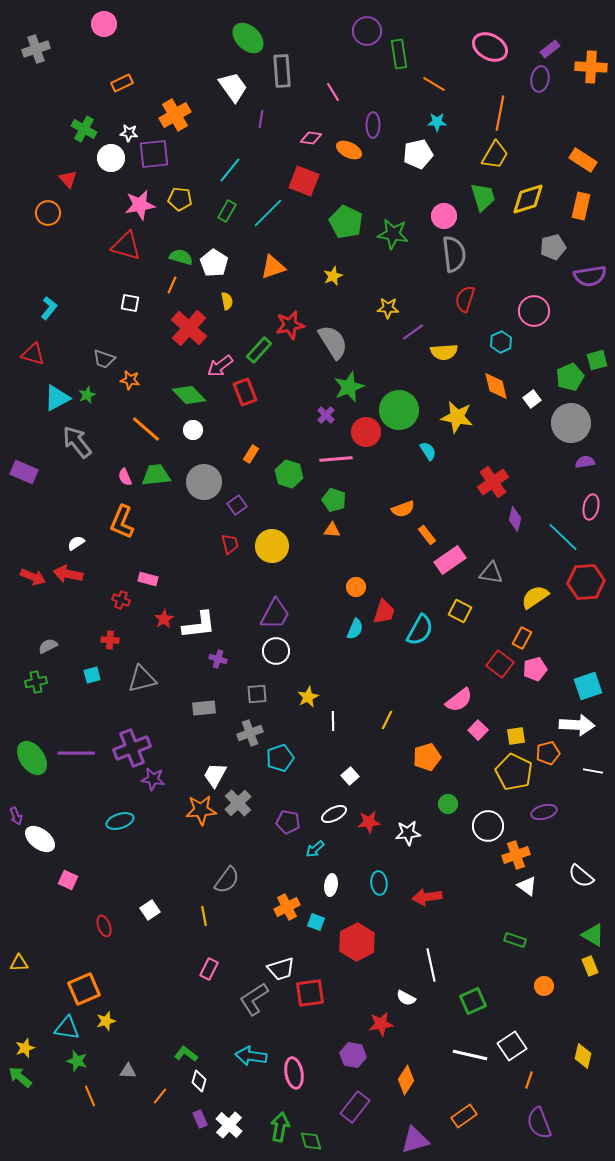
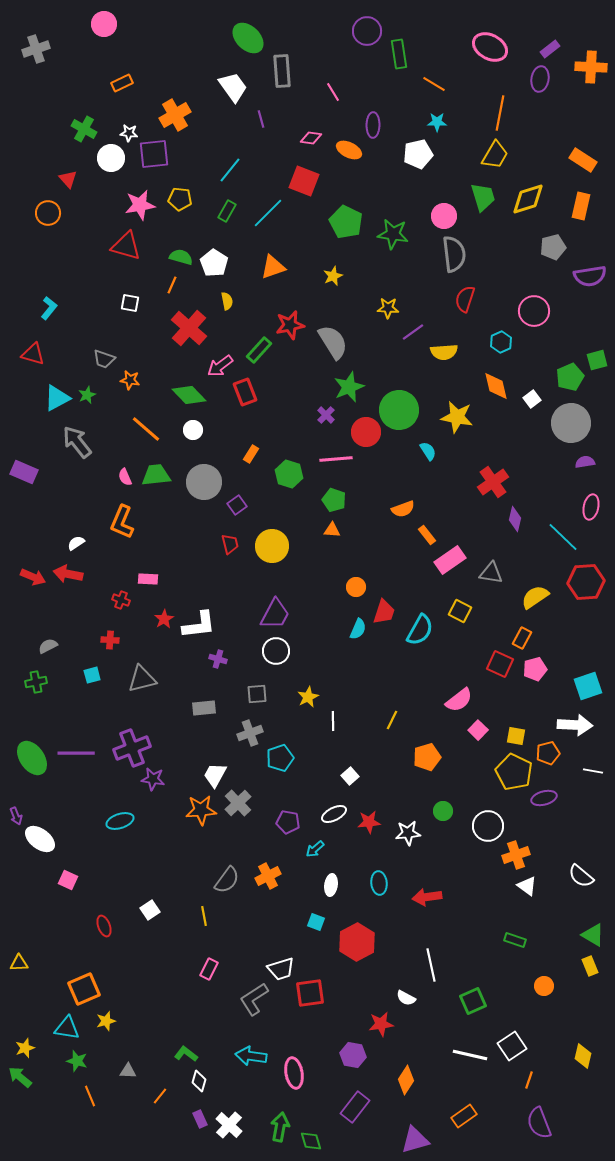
purple line at (261, 119): rotated 24 degrees counterclockwise
pink rectangle at (148, 579): rotated 12 degrees counterclockwise
cyan semicircle at (355, 629): moved 3 px right
red square at (500, 664): rotated 12 degrees counterclockwise
yellow line at (387, 720): moved 5 px right
white arrow at (577, 725): moved 2 px left
yellow square at (516, 736): rotated 18 degrees clockwise
green circle at (448, 804): moved 5 px left, 7 px down
purple ellipse at (544, 812): moved 14 px up
orange cross at (287, 907): moved 19 px left, 31 px up
